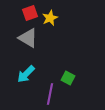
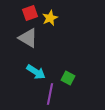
cyan arrow: moved 10 px right, 2 px up; rotated 102 degrees counterclockwise
